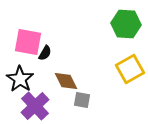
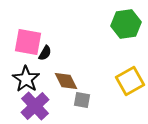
green hexagon: rotated 12 degrees counterclockwise
yellow square: moved 12 px down
black star: moved 6 px right
